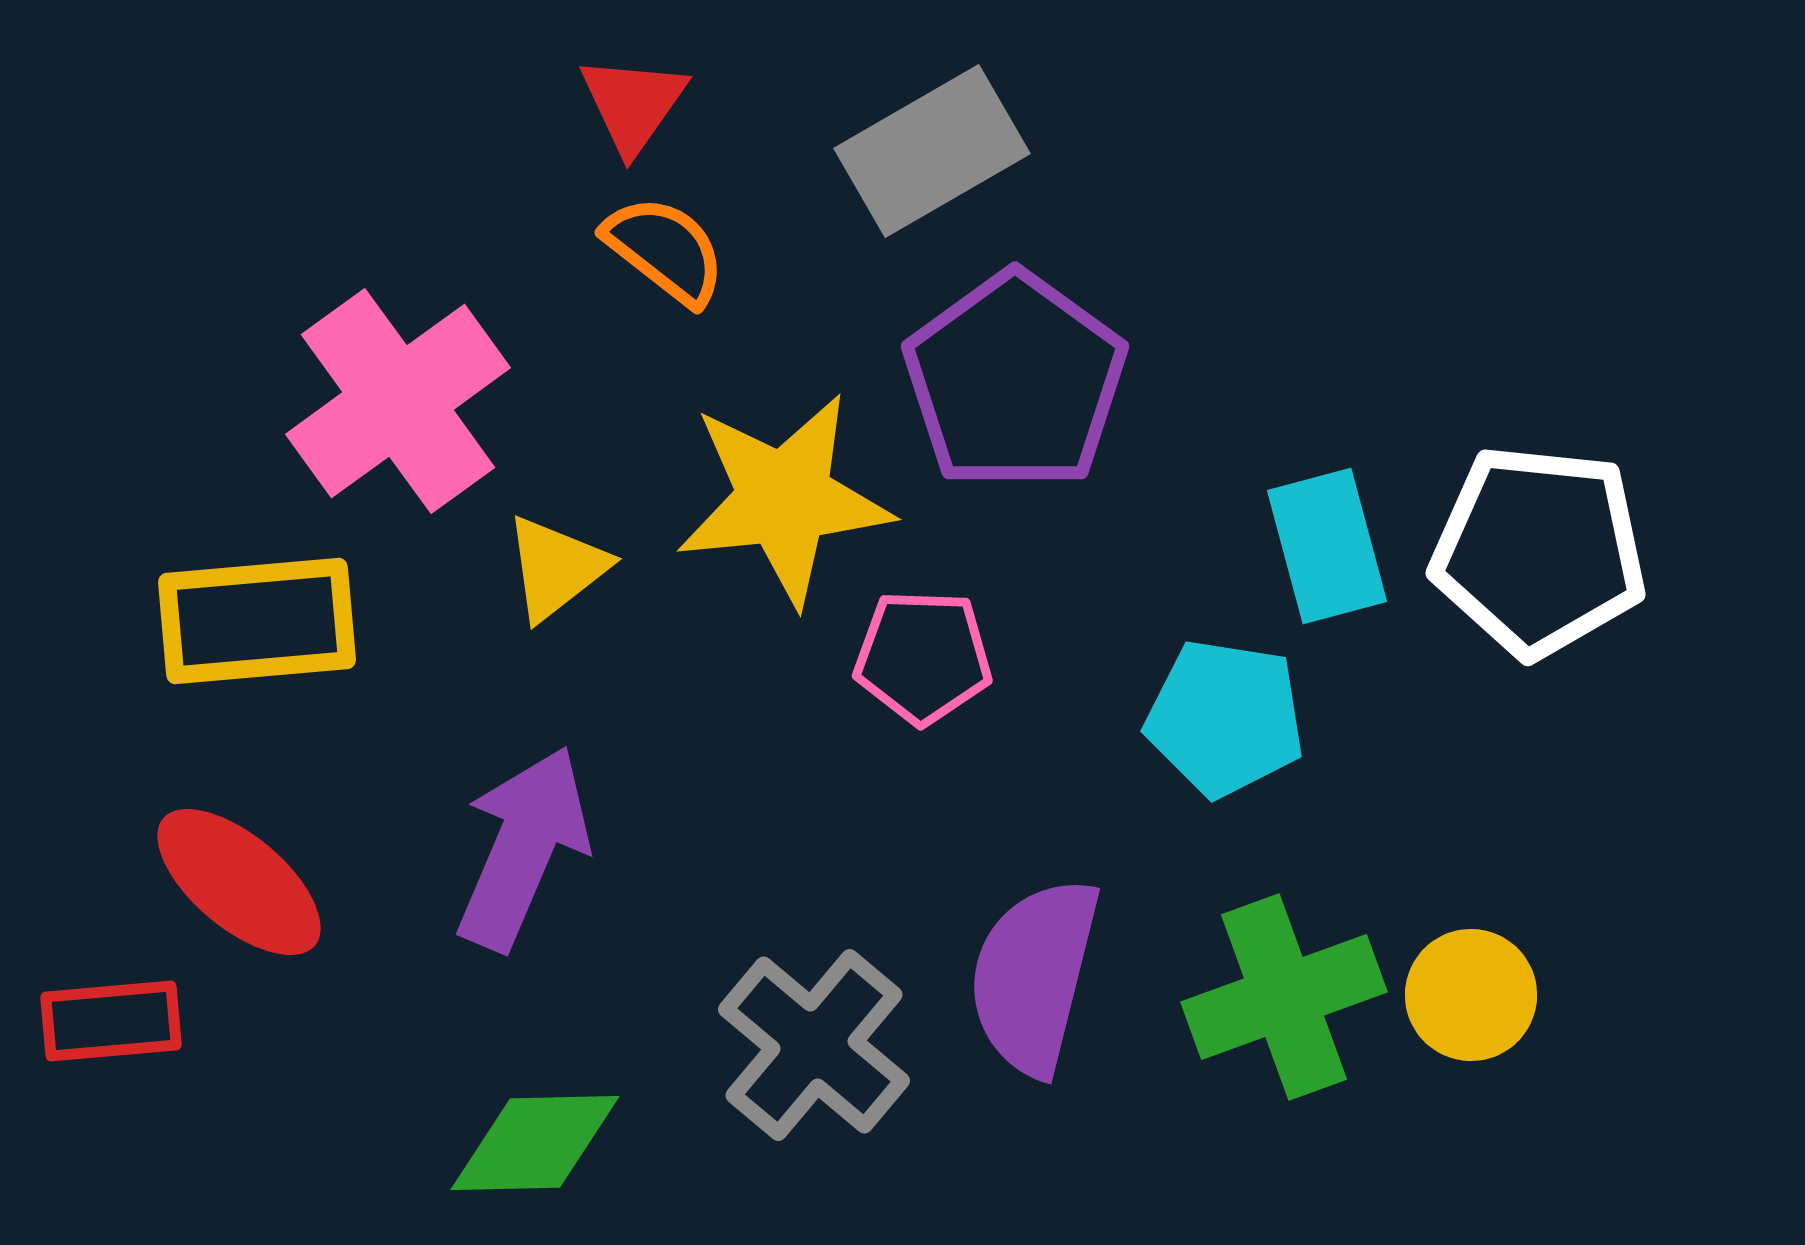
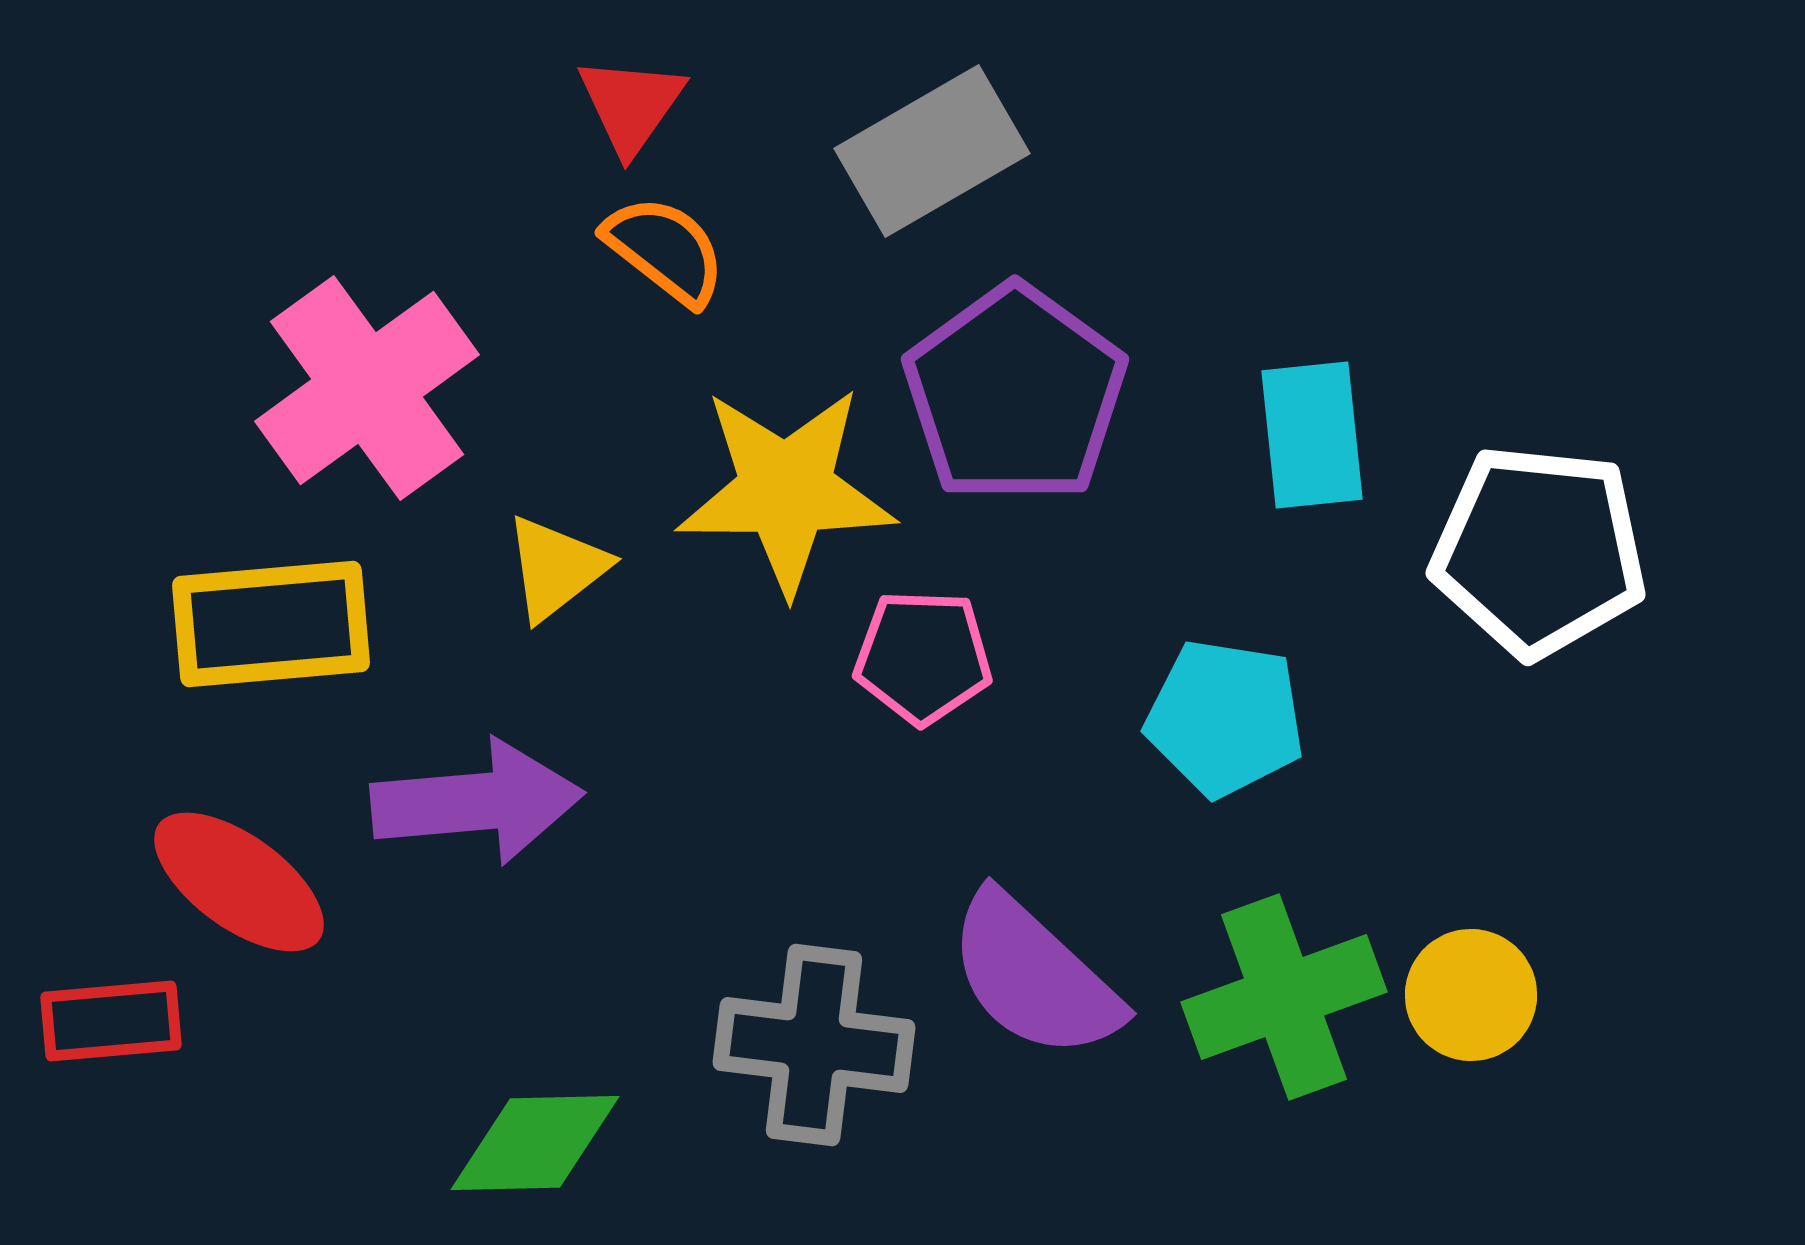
red triangle: moved 2 px left, 1 px down
purple pentagon: moved 13 px down
pink cross: moved 31 px left, 13 px up
yellow star: moved 2 px right, 9 px up; rotated 6 degrees clockwise
cyan rectangle: moved 15 px left, 111 px up; rotated 9 degrees clockwise
yellow rectangle: moved 14 px right, 3 px down
purple arrow: moved 46 px left, 46 px up; rotated 62 degrees clockwise
red ellipse: rotated 4 degrees counterclockwise
purple semicircle: rotated 61 degrees counterclockwise
gray cross: rotated 33 degrees counterclockwise
